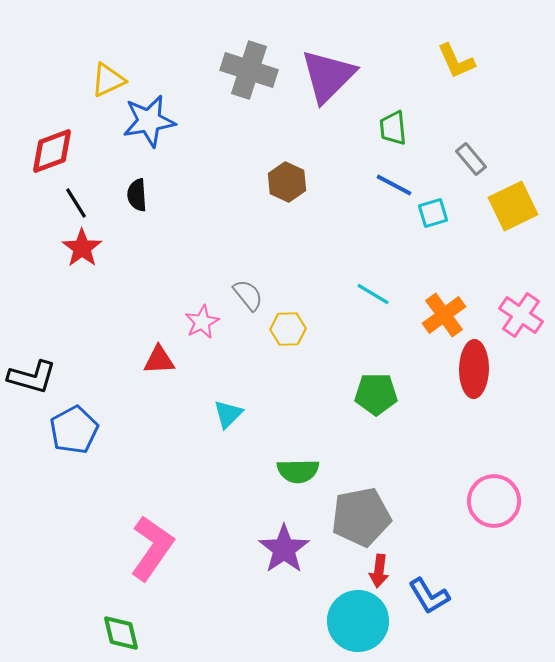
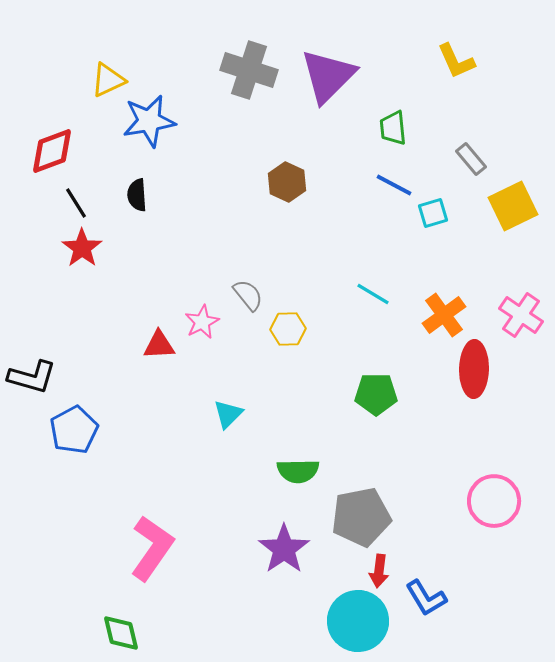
red triangle: moved 15 px up
blue L-shape: moved 3 px left, 2 px down
